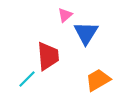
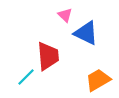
pink triangle: rotated 35 degrees counterclockwise
blue triangle: rotated 36 degrees counterclockwise
cyan line: moved 1 px left, 2 px up
